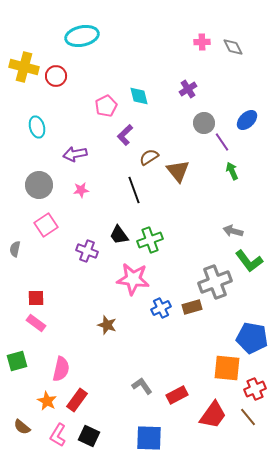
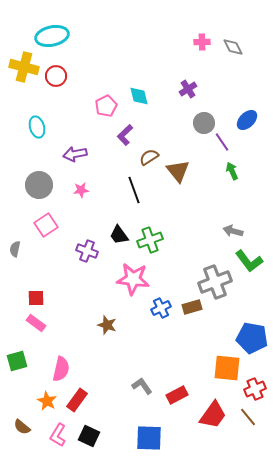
cyan ellipse at (82, 36): moved 30 px left
